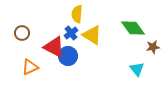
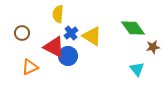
yellow semicircle: moved 19 px left
yellow triangle: moved 1 px down
